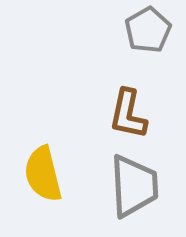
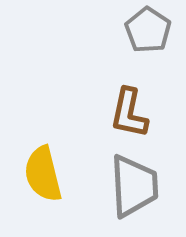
gray pentagon: rotated 9 degrees counterclockwise
brown L-shape: moved 1 px right, 1 px up
